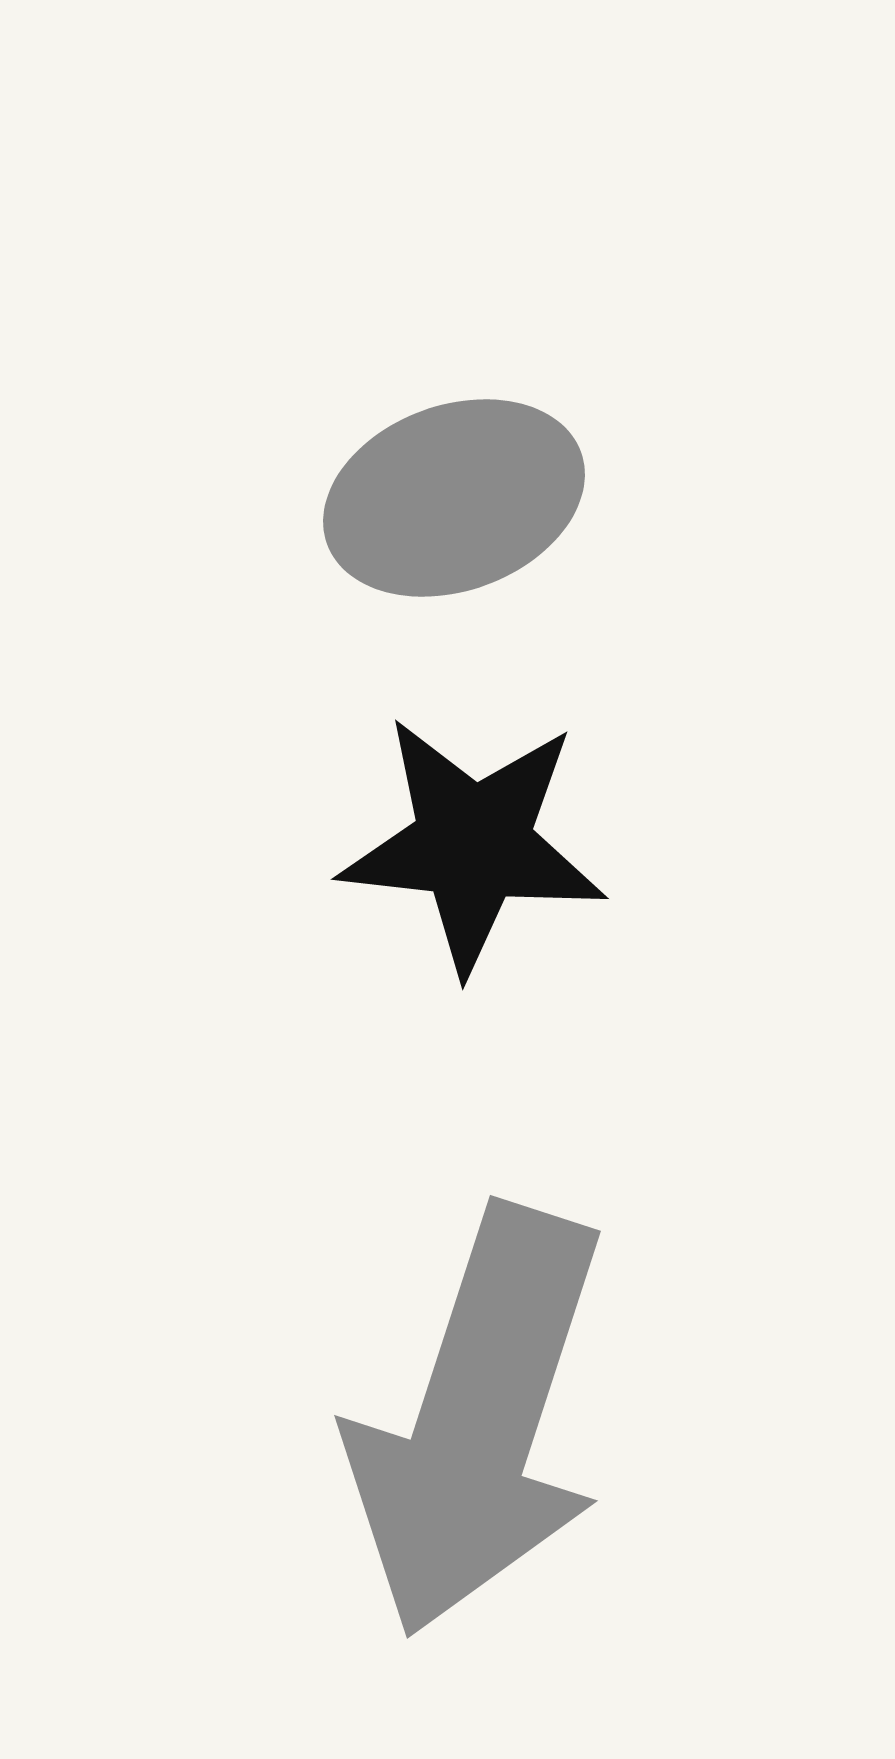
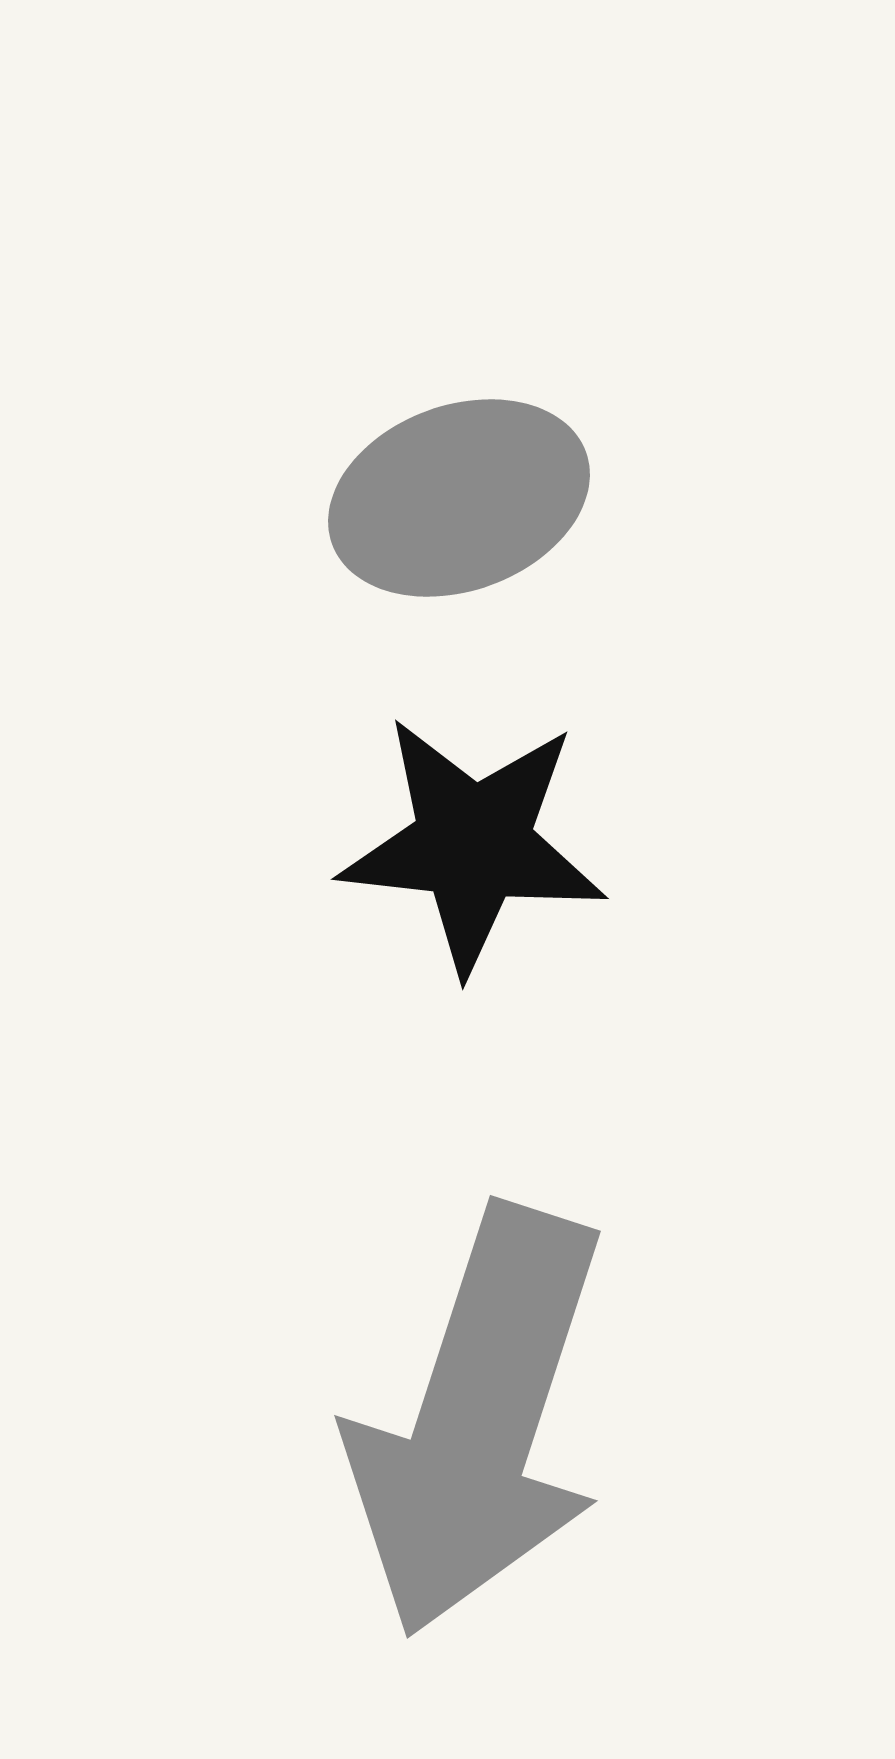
gray ellipse: moved 5 px right
